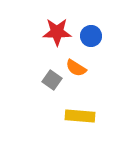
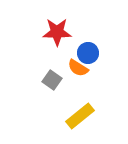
blue circle: moved 3 px left, 17 px down
orange semicircle: moved 2 px right
yellow rectangle: rotated 44 degrees counterclockwise
